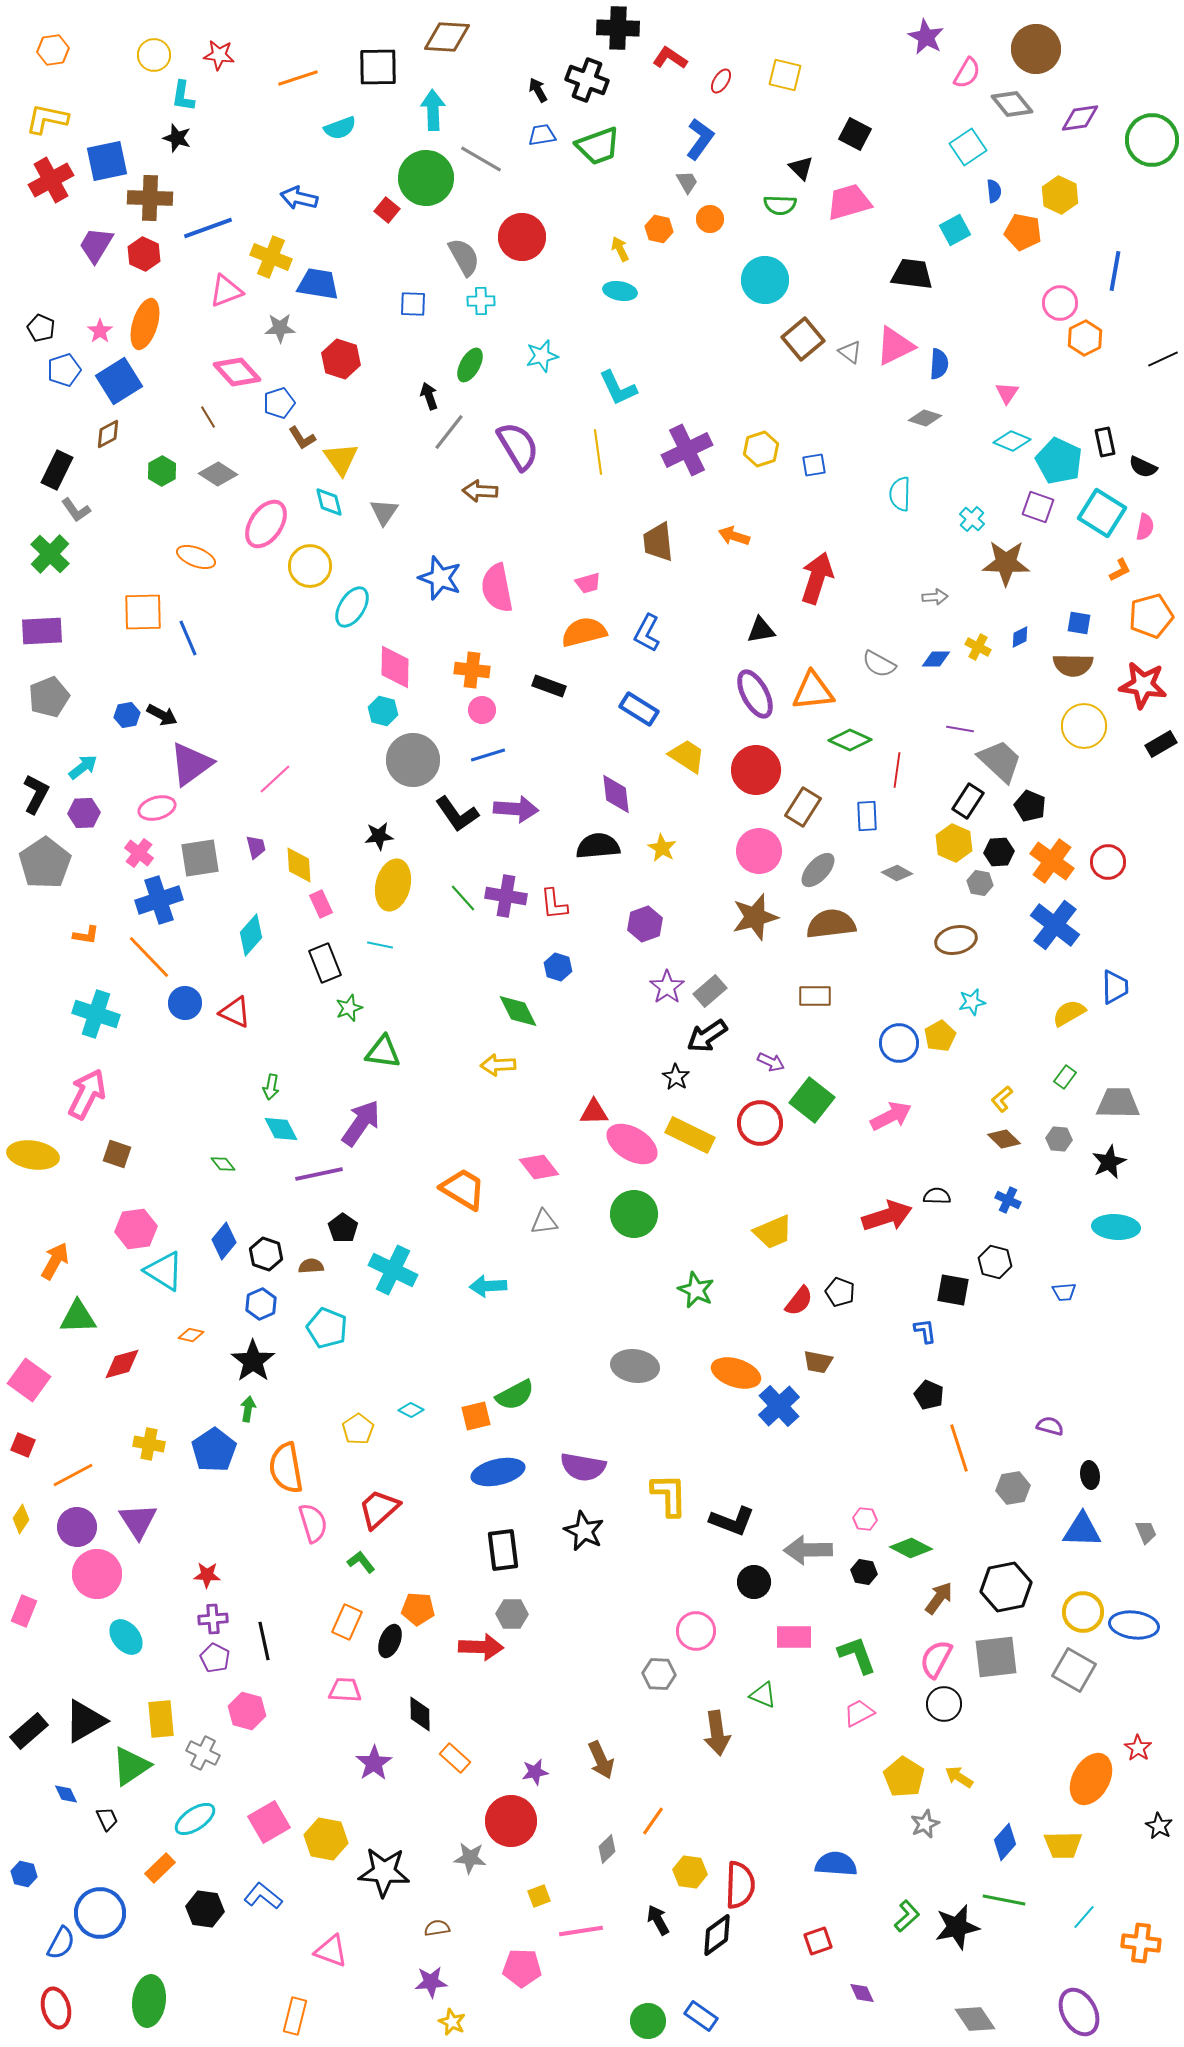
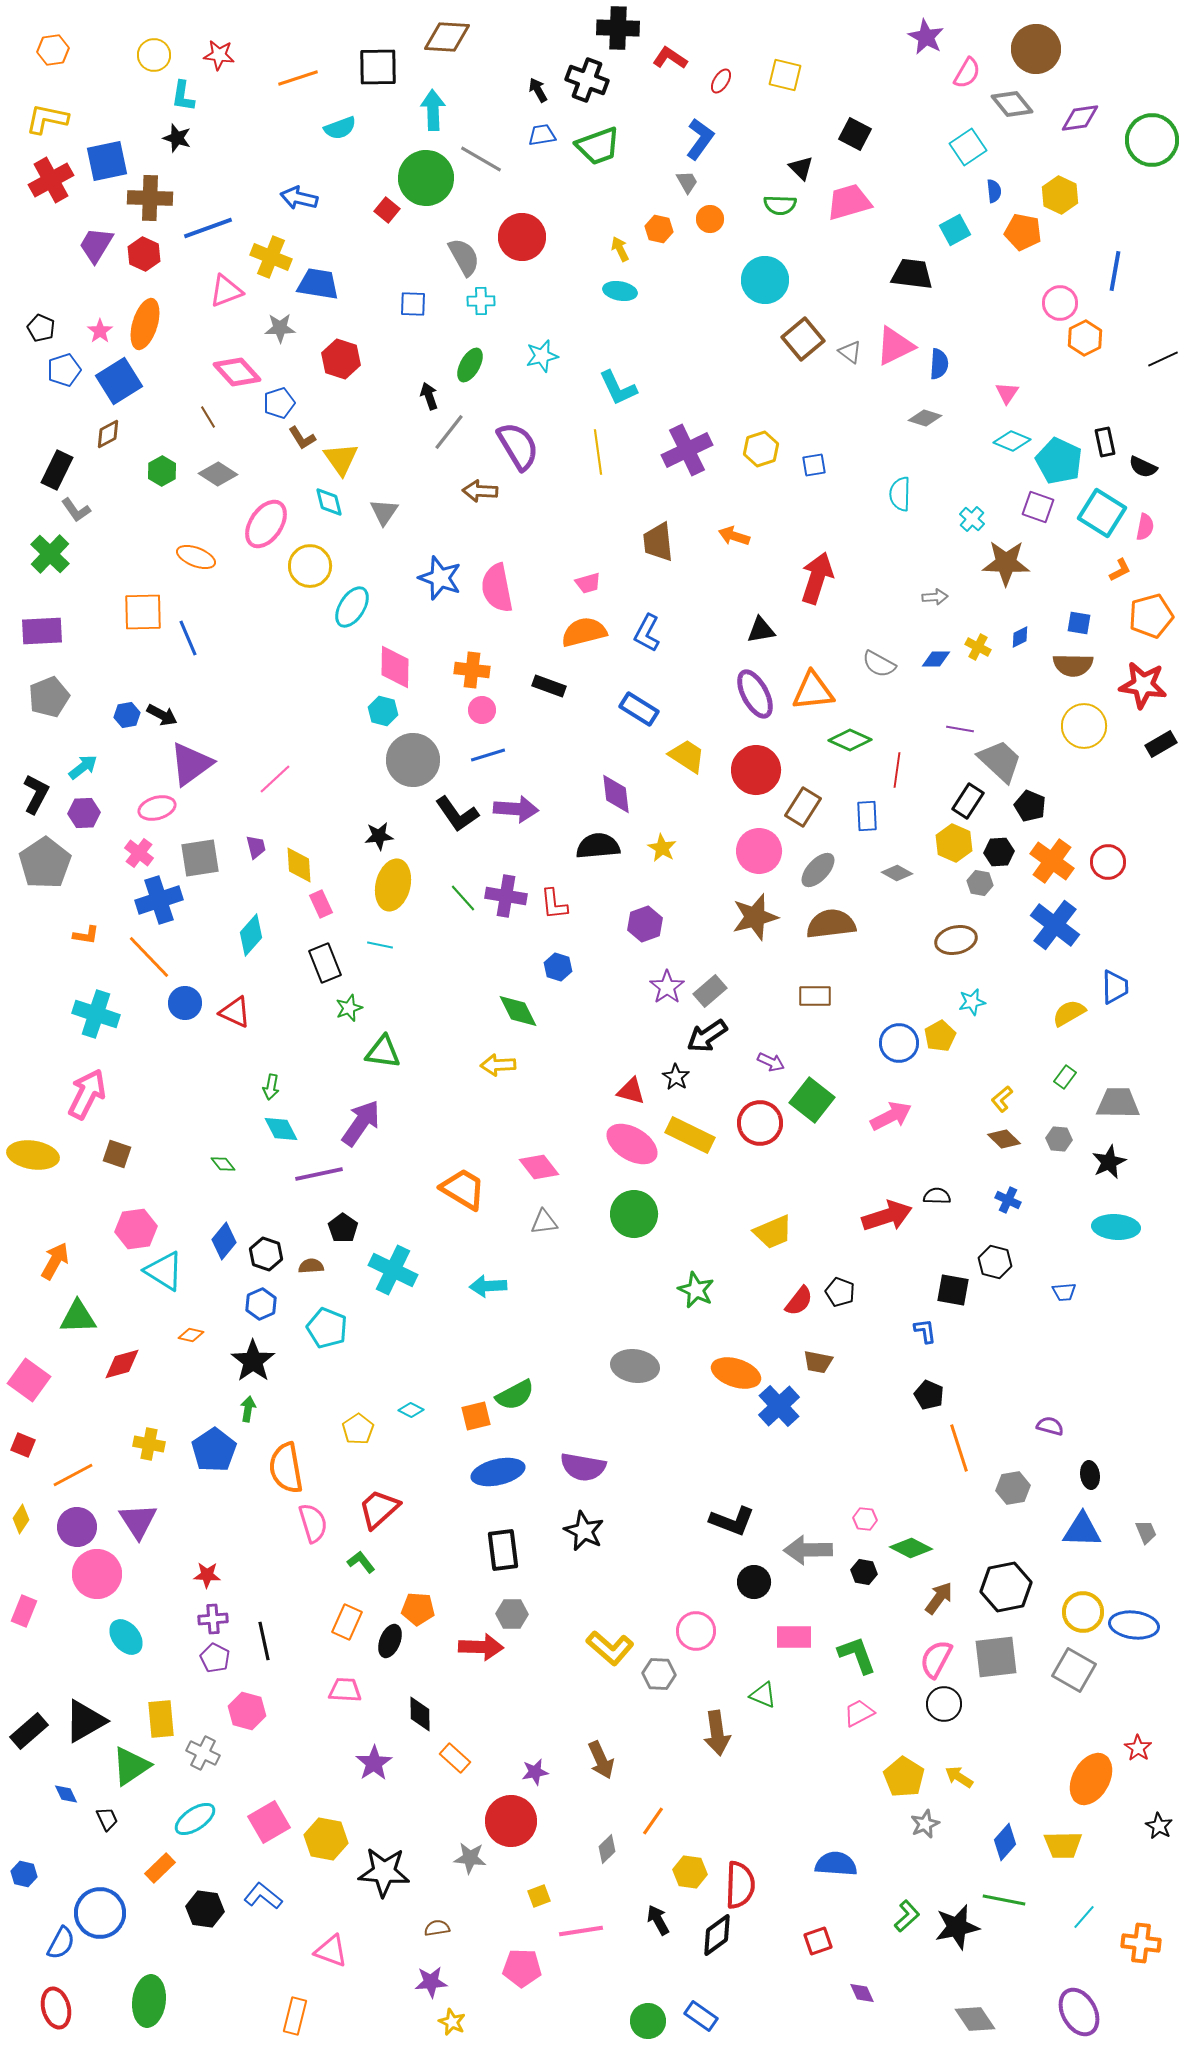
red triangle at (594, 1112): moved 37 px right, 21 px up; rotated 16 degrees clockwise
yellow L-shape at (669, 1495): moved 59 px left, 153 px down; rotated 132 degrees clockwise
